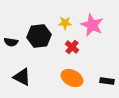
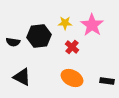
pink star: rotated 10 degrees clockwise
black semicircle: moved 2 px right
